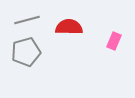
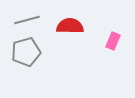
red semicircle: moved 1 px right, 1 px up
pink rectangle: moved 1 px left
